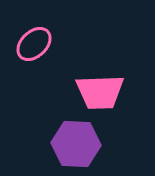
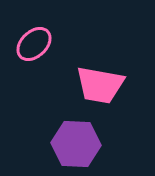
pink trapezoid: moved 7 px up; rotated 12 degrees clockwise
